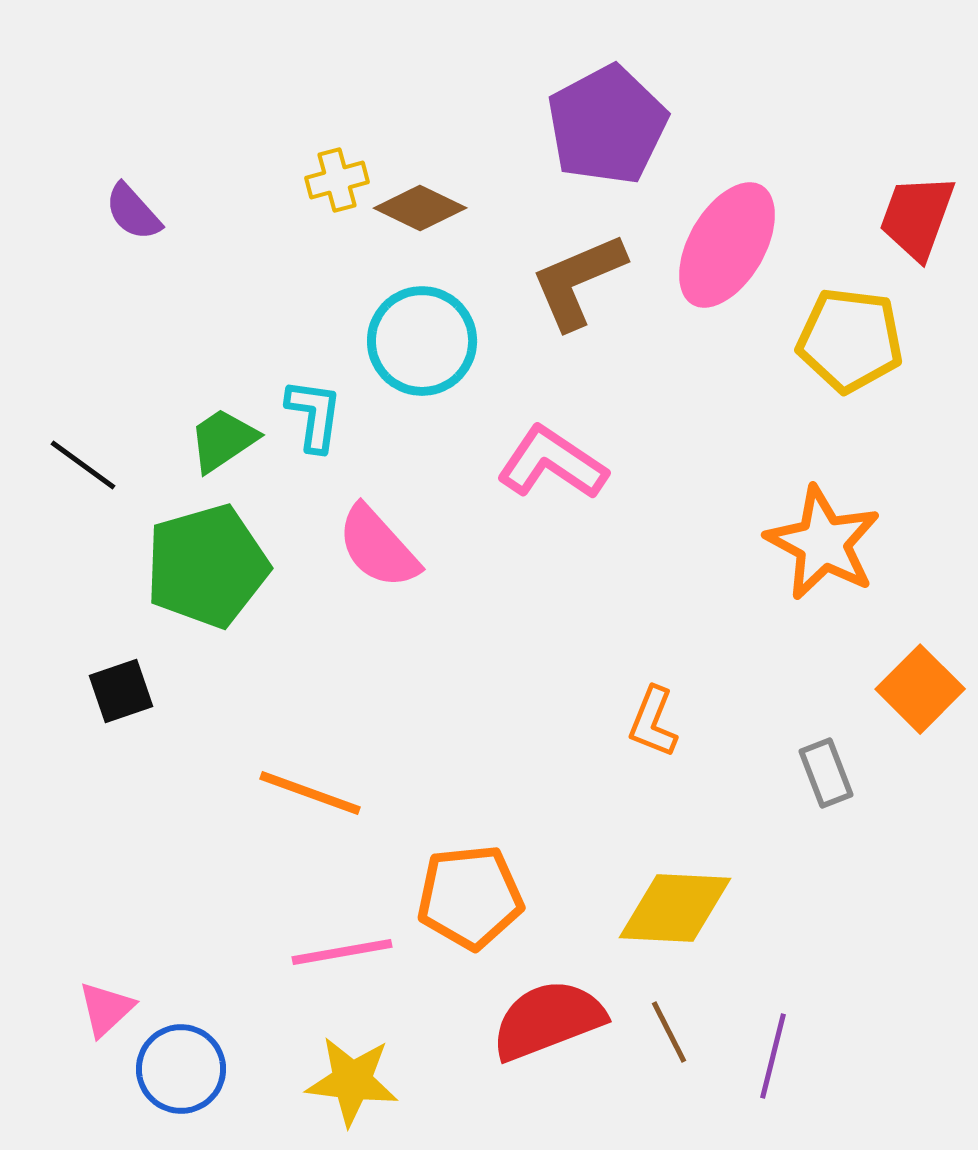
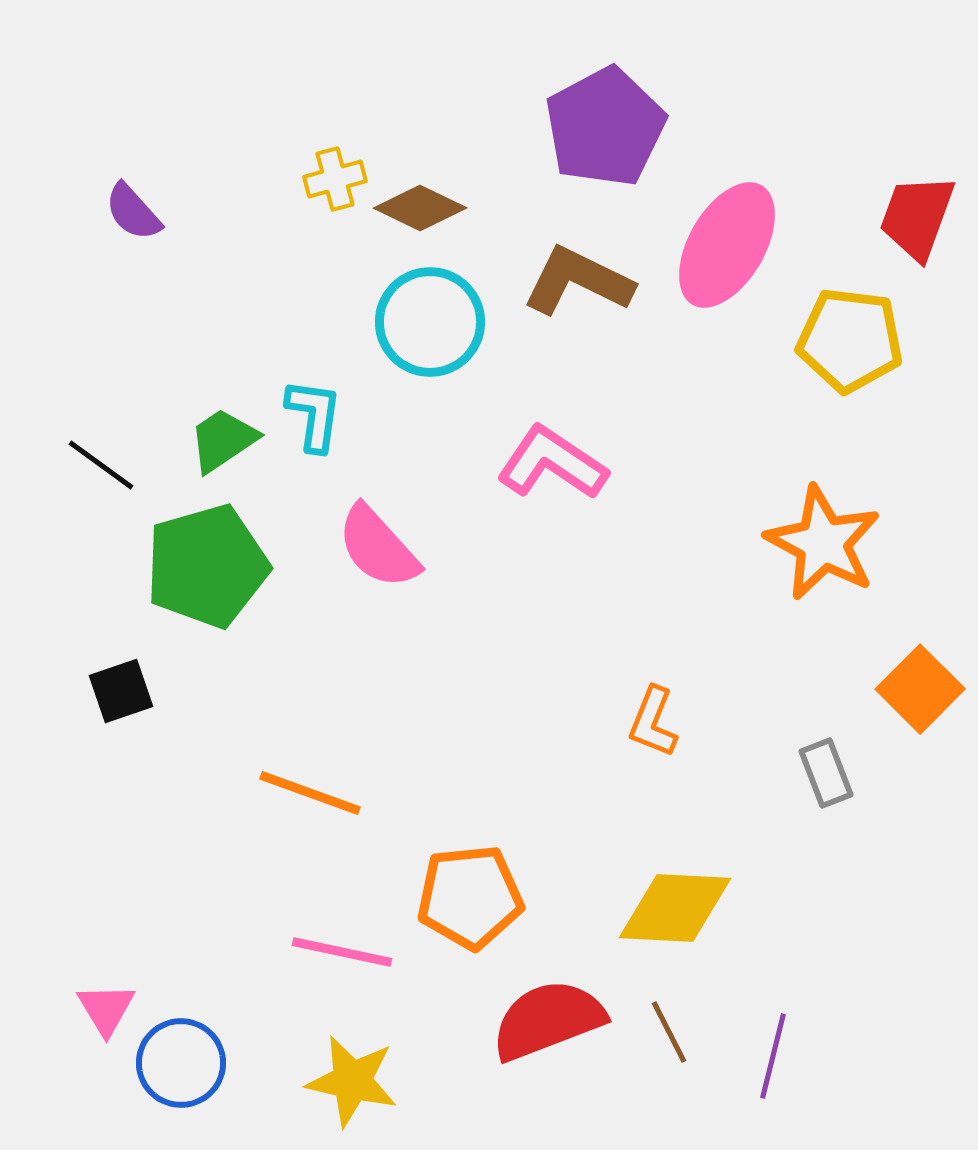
purple pentagon: moved 2 px left, 2 px down
yellow cross: moved 2 px left, 1 px up
brown L-shape: rotated 49 degrees clockwise
cyan circle: moved 8 px right, 19 px up
black line: moved 18 px right
pink line: rotated 22 degrees clockwise
pink triangle: rotated 18 degrees counterclockwise
blue circle: moved 6 px up
yellow star: rotated 6 degrees clockwise
